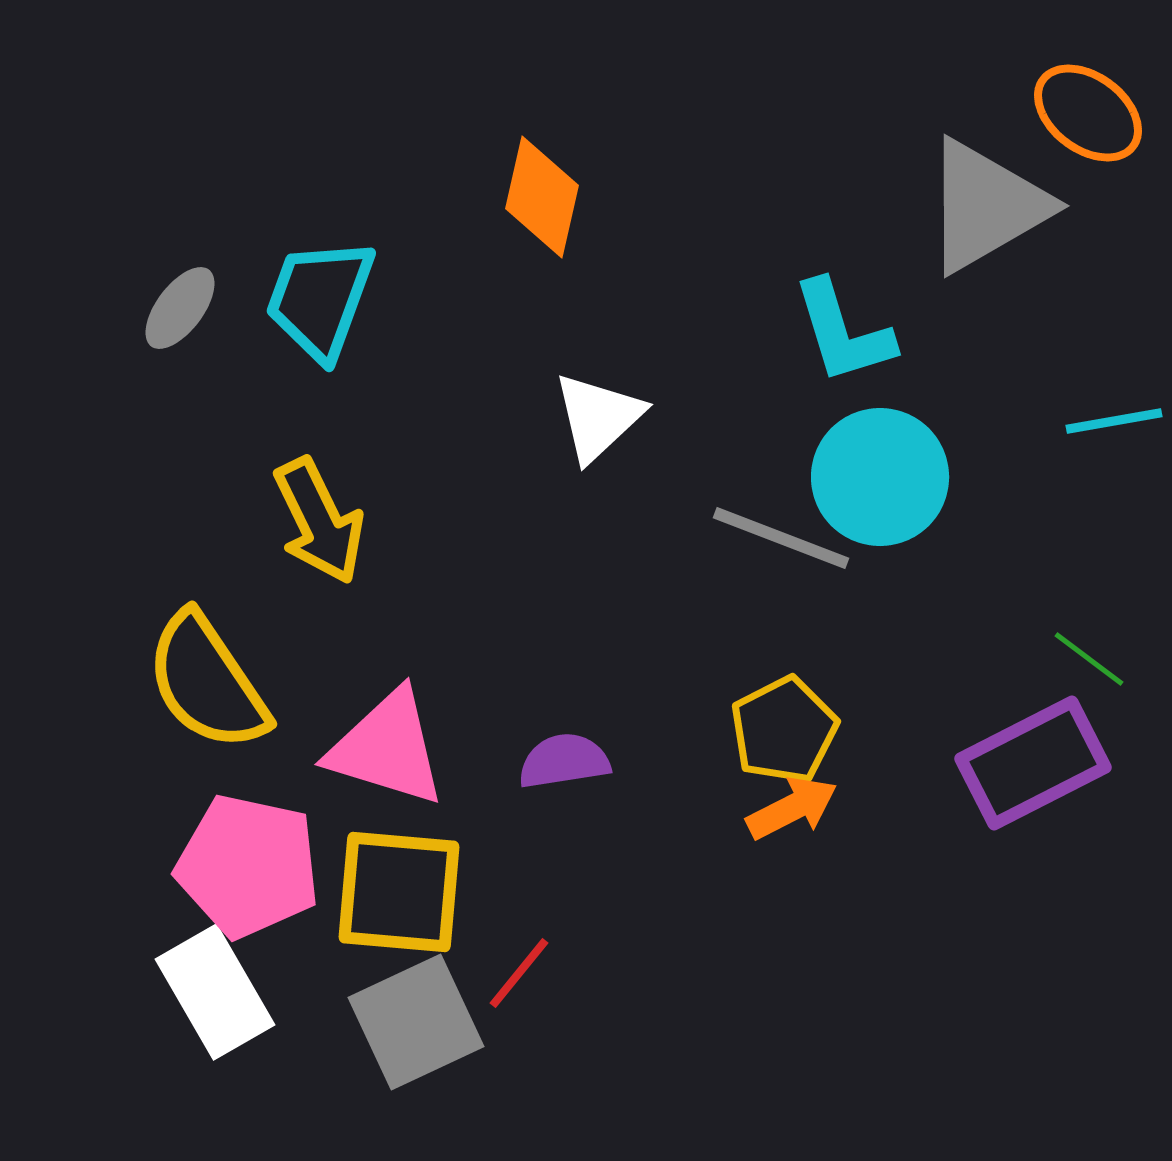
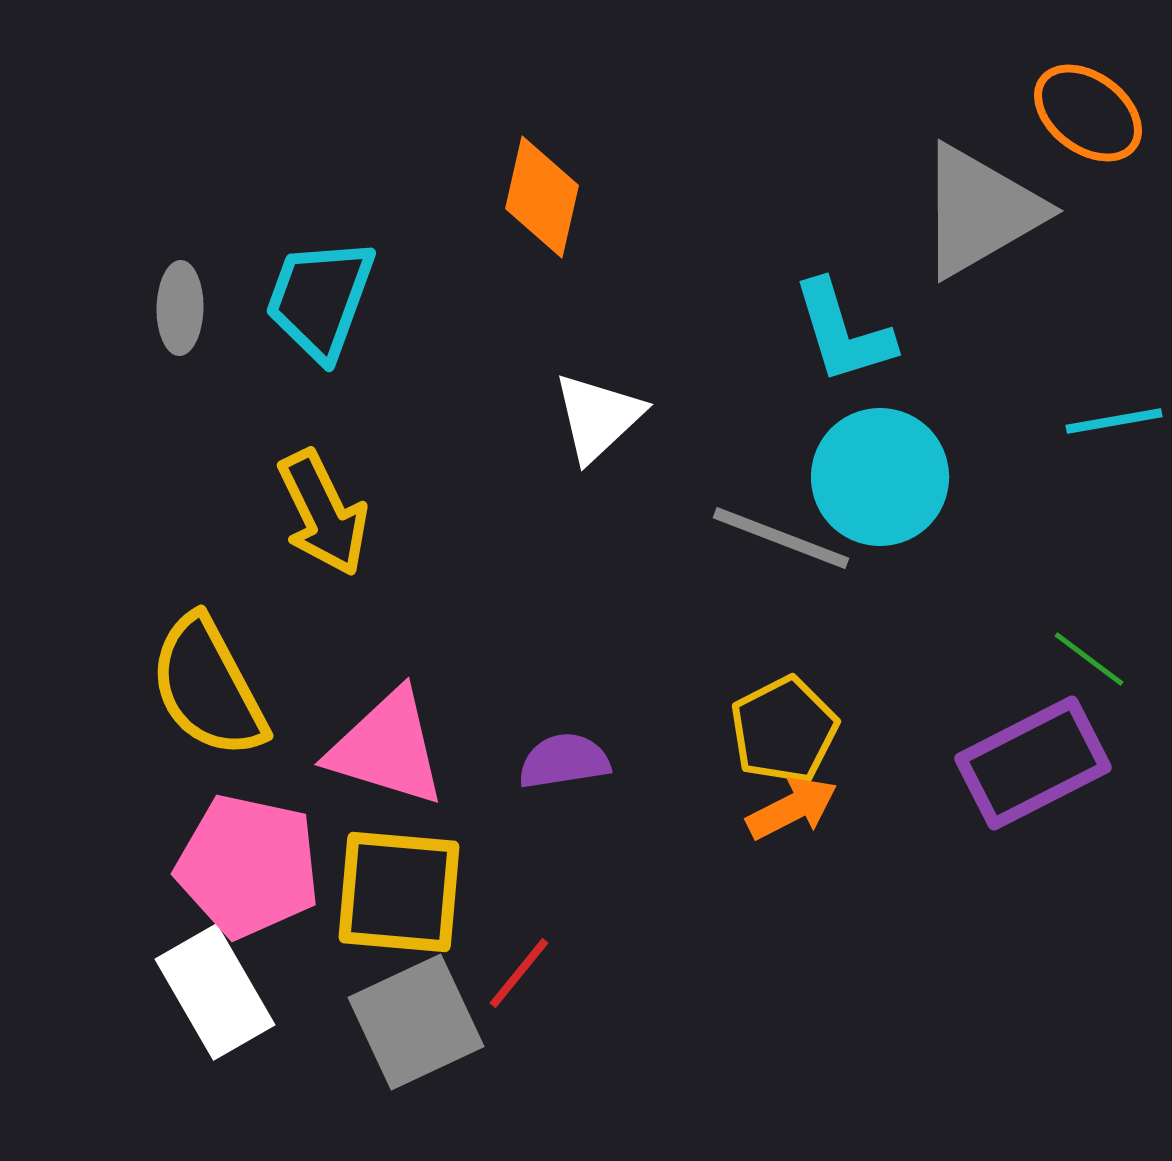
gray triangle: moved 6 px left, 5 px down
gray ellipse: rotated 36 degrees counterclockwise
yellow arrow: moved 4 px right, 8 px up
yellow semicircle: moved 1 px right, 5 px down; rotated 6 degrees clockwise
